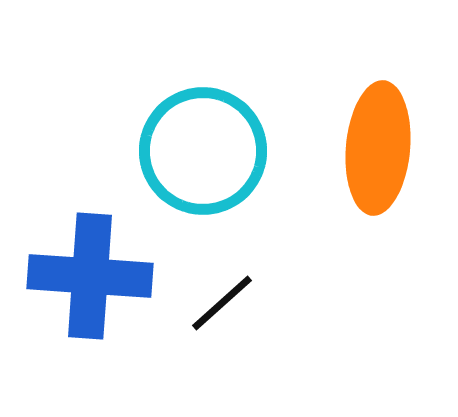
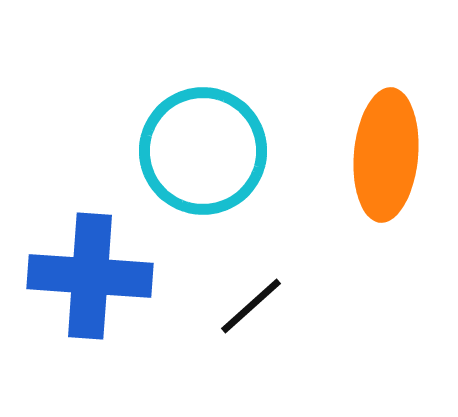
orange ellipse: moved 8 px right, 7 px down
black line: moved 29 px right, 3 px down
